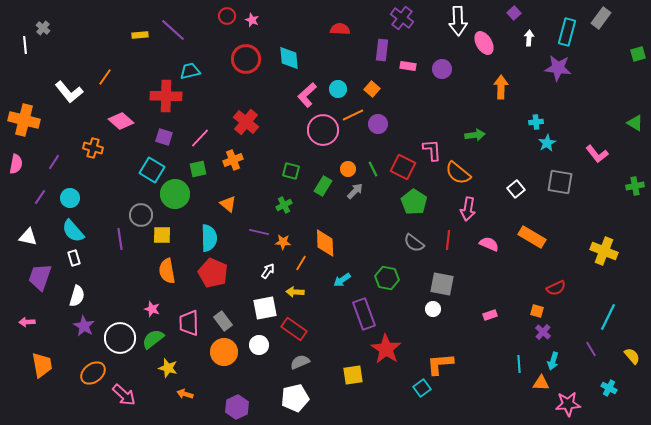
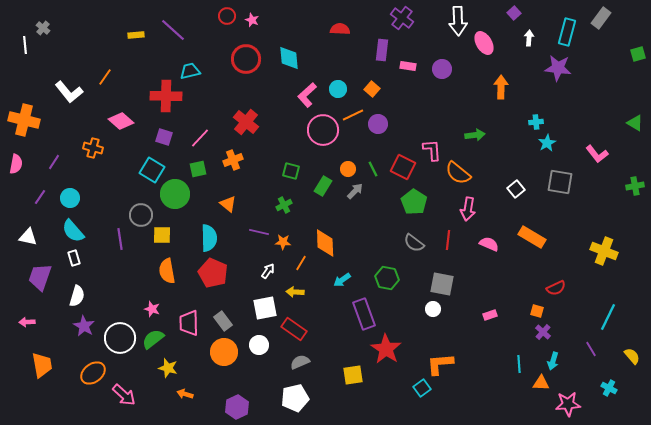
yellow rectangle at (140, 35): moved 4 px left
